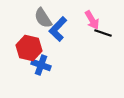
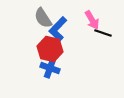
red hexagon: moved 21 px right, 1 px down
blue cross: moved 9 px right, 3 px down
